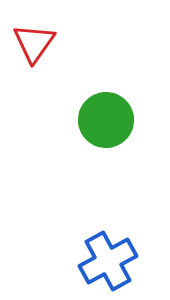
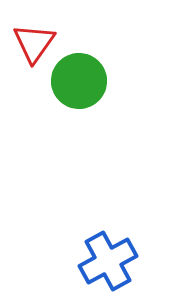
green circle: moved 27 px left, 39 px up
